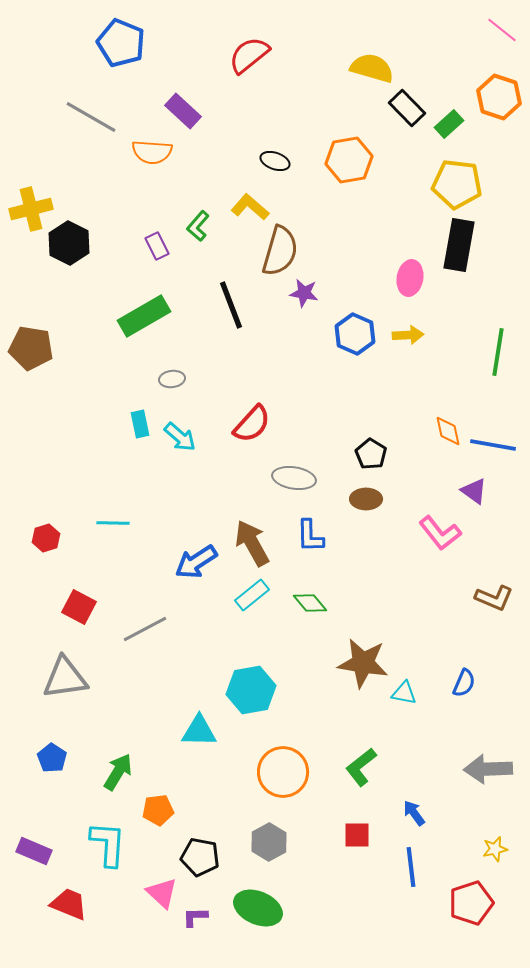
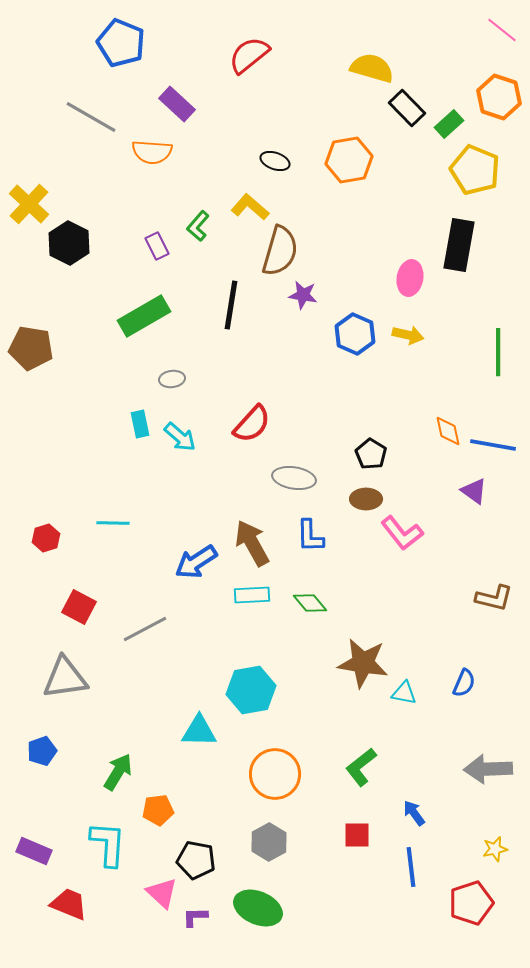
purple rectangle at (183, 111): moved 6 px left, 7 px up
yellow pentagon at (457, 184): moved 18 px right, 14 px up; rotated 15 degrees clockwise
yellow cross at (31, 209): moved 2 px left, 5 px up; rotated 33 degrees counterclockwise
purple star at (304, 293): moved 1 px left, 2 px down
black line at (231, 305): rotated 30 degrees clockwise
yellow arrow at (408, 335): rotated 16 degrees clockwise
green line at (498, 352): rotated 9 degrees counterclockwise
pink L-shape at (440, 533): moved 38 px left
cyan rectangle at (252, 595): rotated 36 degrees clockwise
brown L-shape at (494, 598): rotated 9 degrees counterclockwise
blue pentagon at (52, 758): moved 10 px left, 7 px up; rotated 20 degrees clockwise
orange circle at (283, 772): moved 8 px left, 2 px down
black pentagon at (200, 857): moved 4 px left, 3 px down
